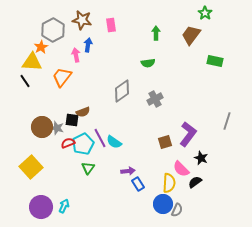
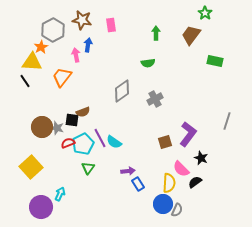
cyan arrow: moved 4 px left, 12 px up
